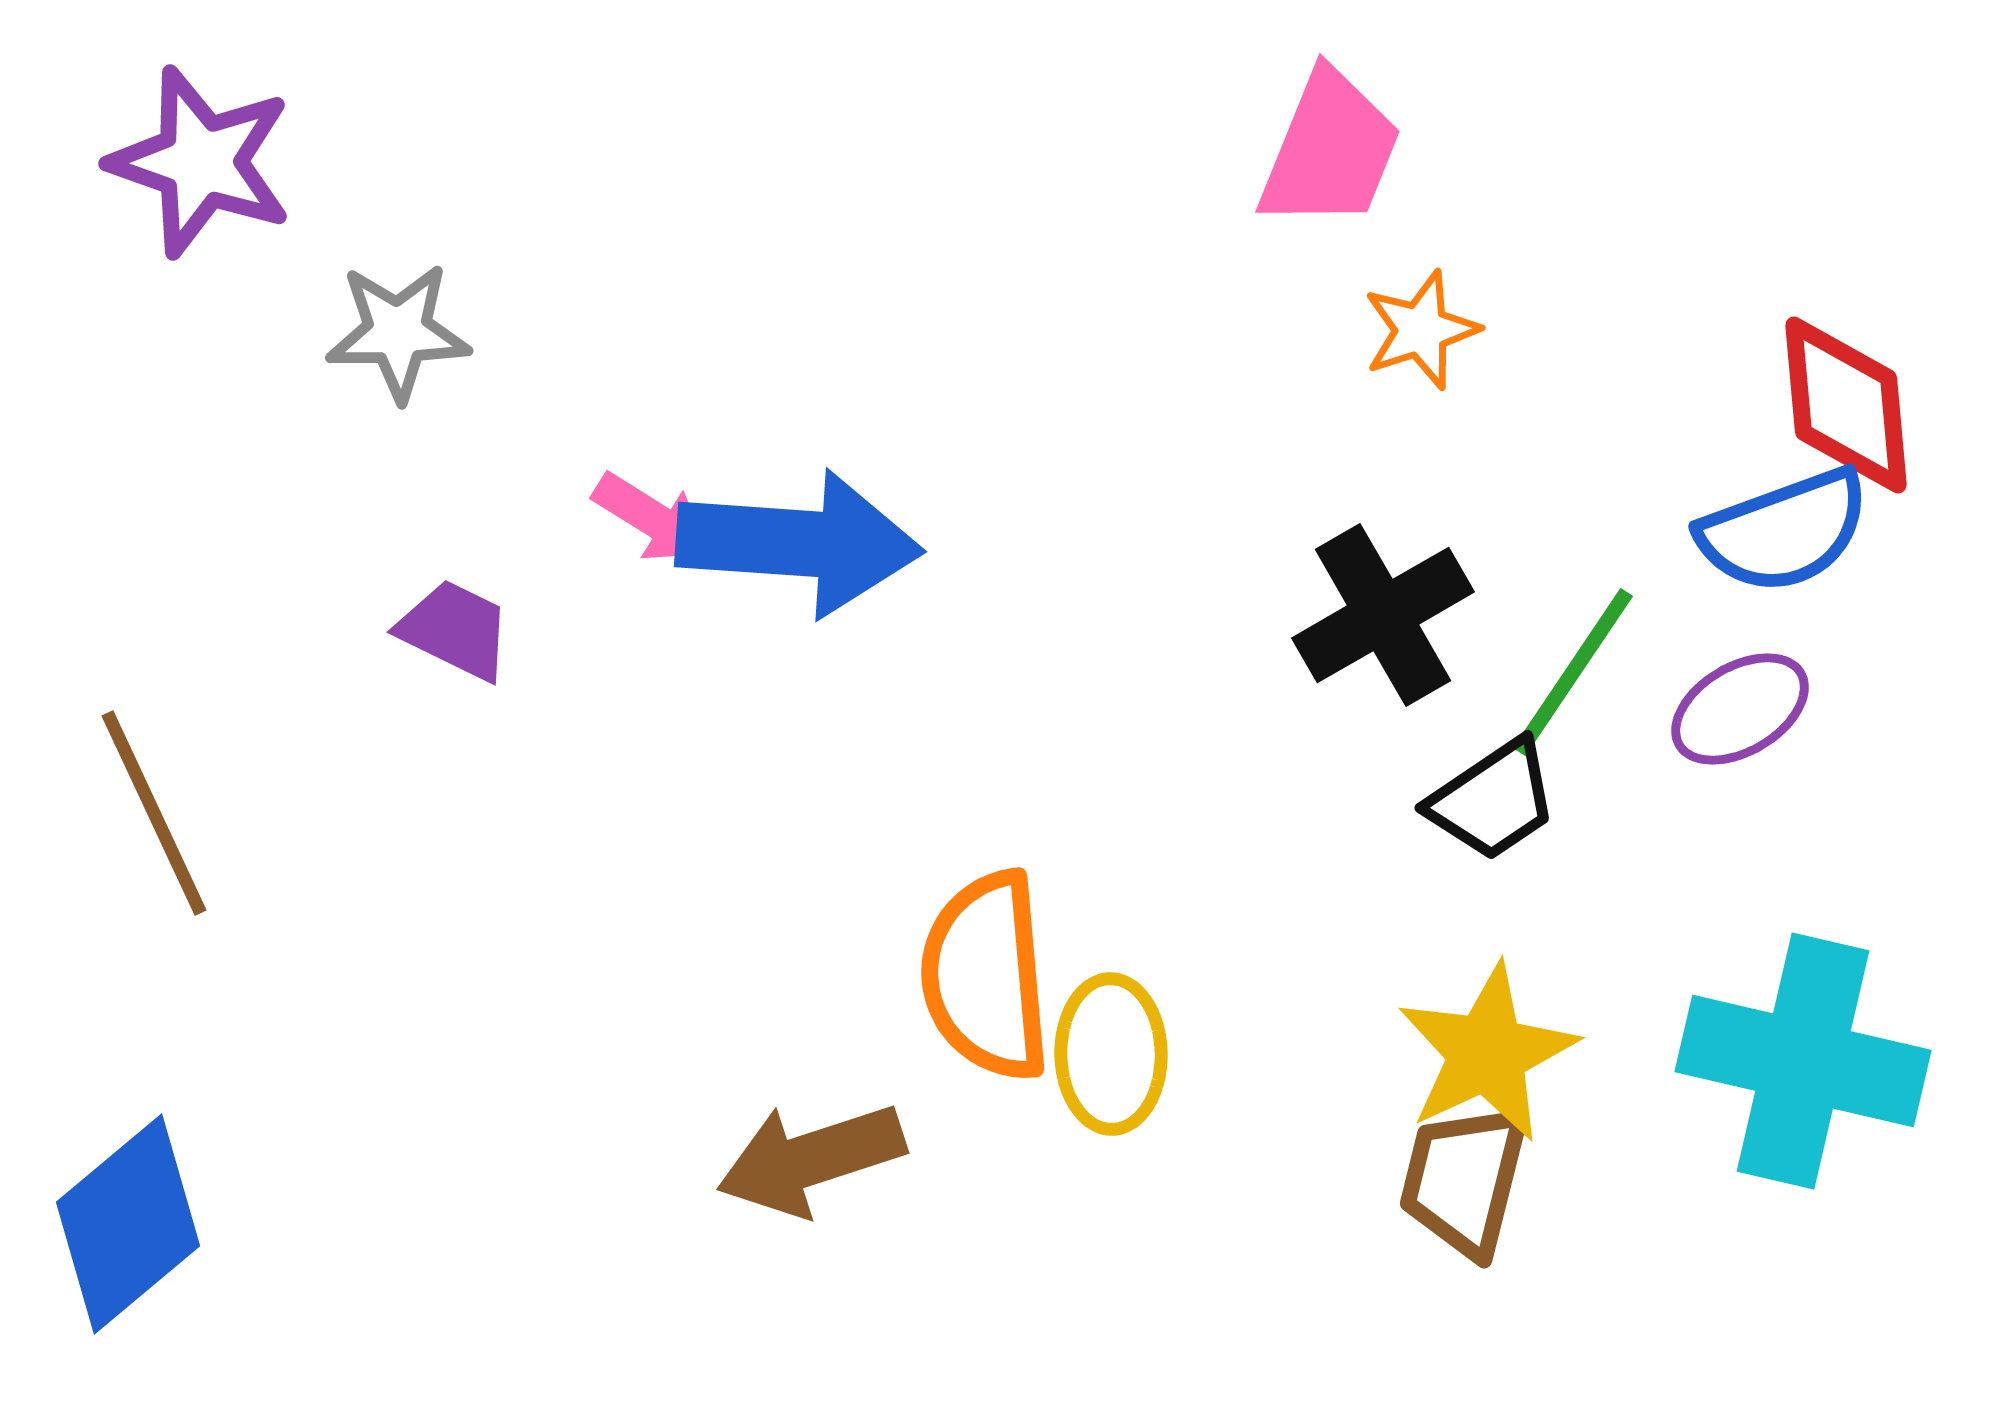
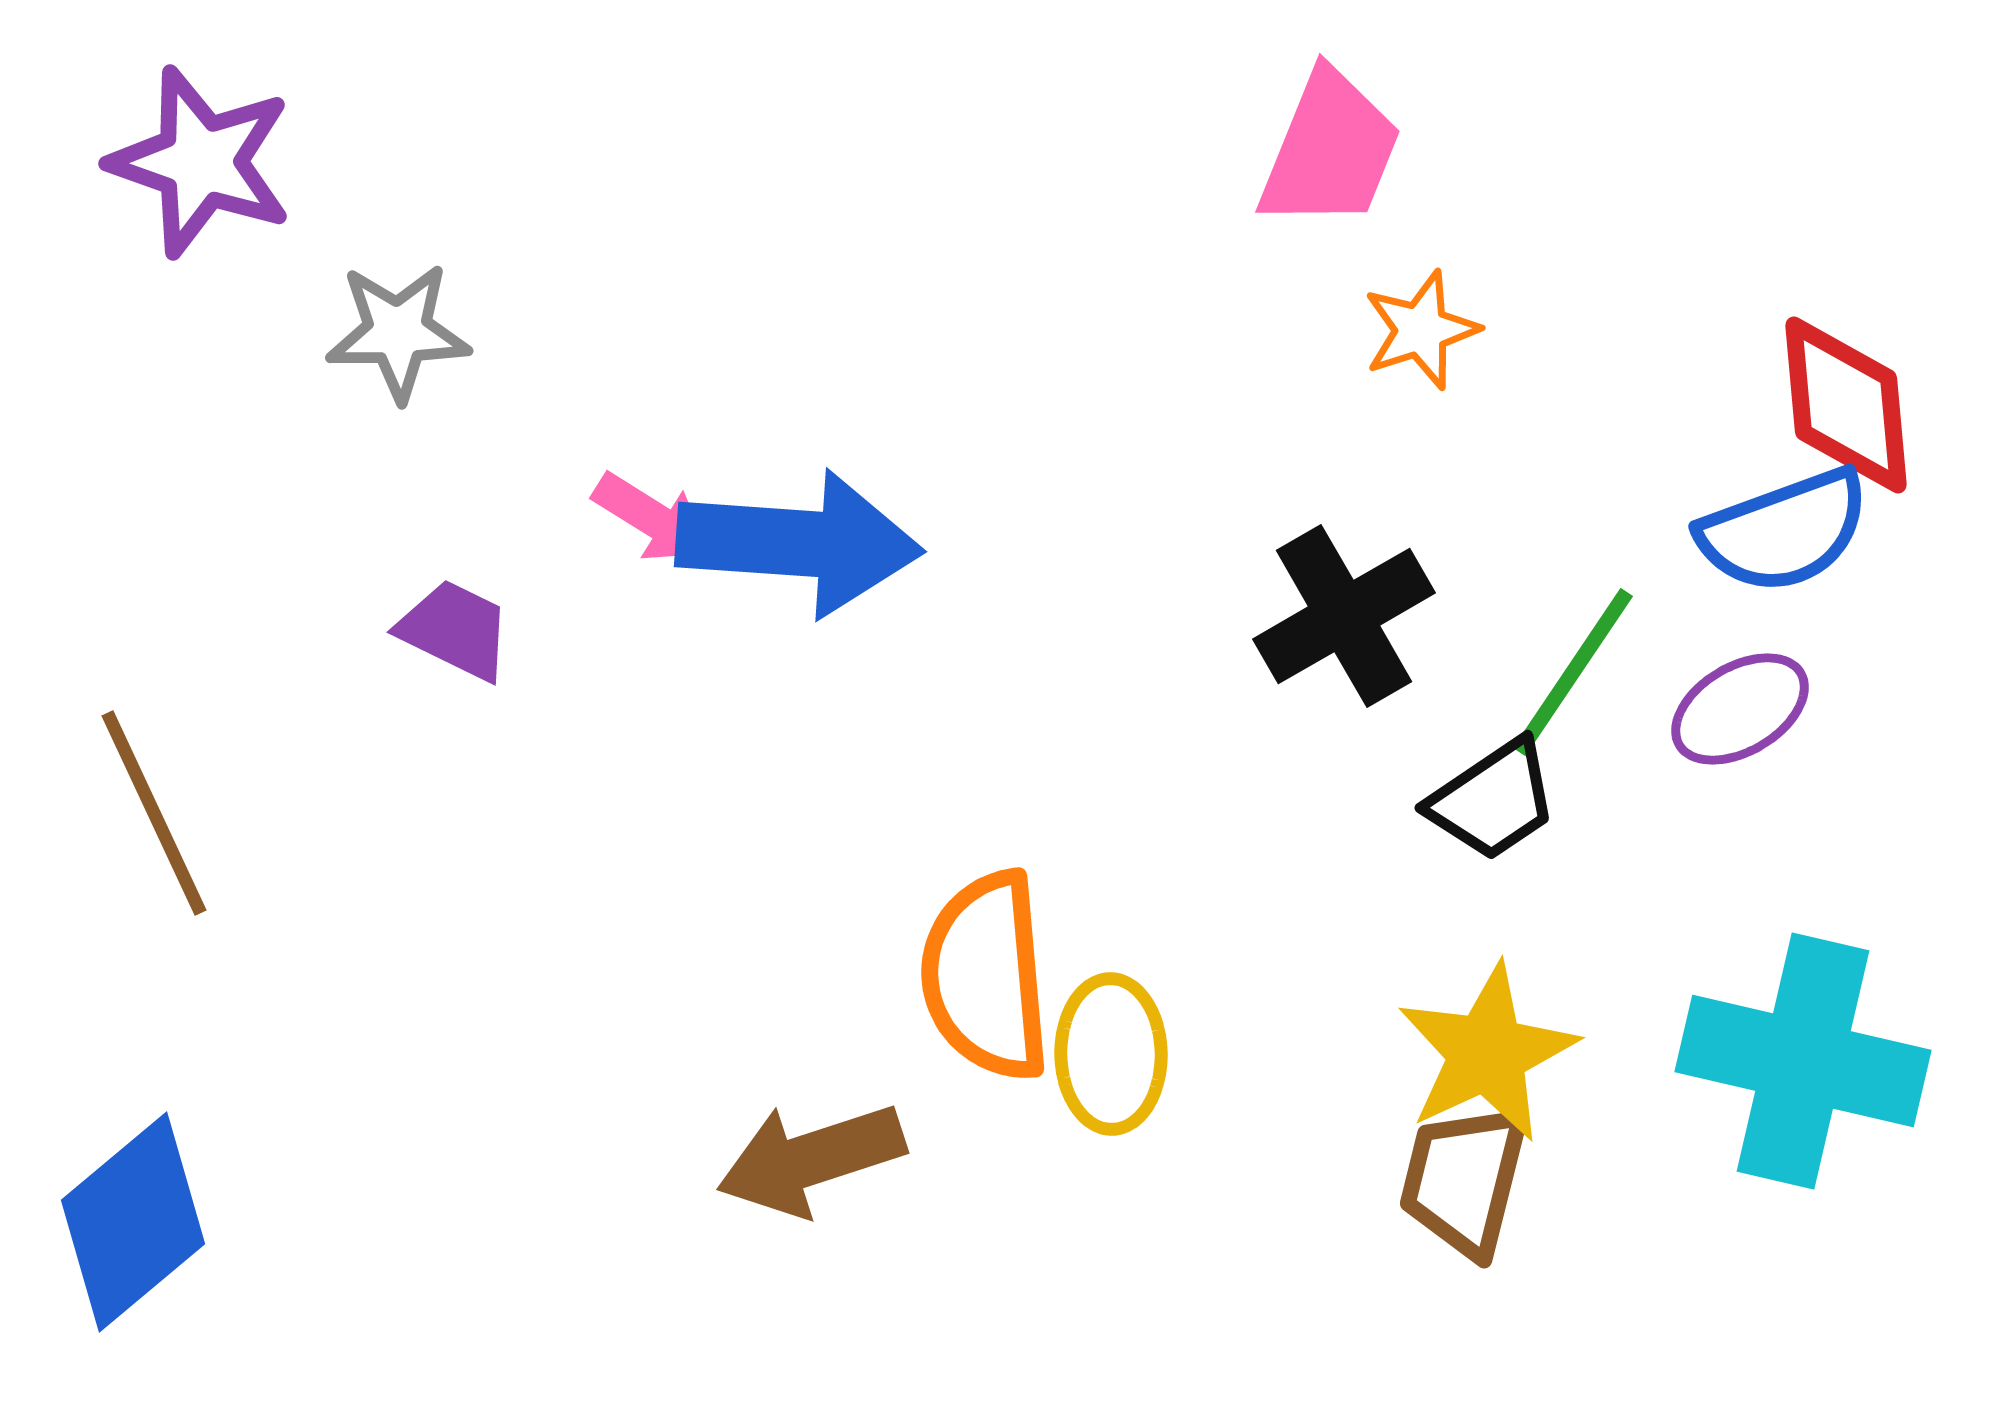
black cross: moved 39 px left, 1 px down
blue diamond: moved 5 px right, 2 px up
